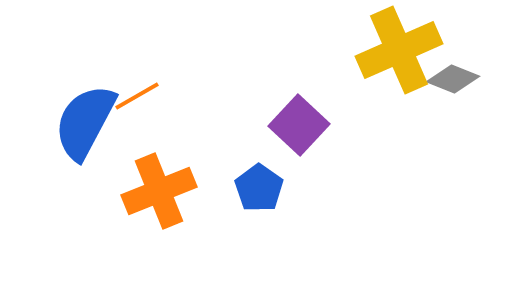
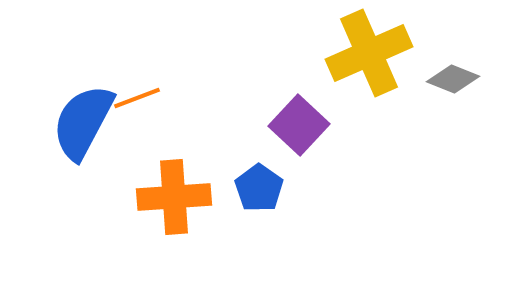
yellow cross: moved 30 px left, 3 px down
orange line: moved 2 px down; rotated 9 degrees clockwise
blue semicircle: moved 2 px left
orange cross: moved 15 px right, 6 px down; rotated 18 degrees clockwise
